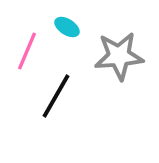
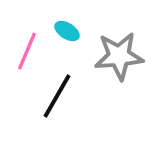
cyan ellipse: moved 4 px down
black line: moved 1 px right
